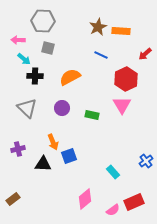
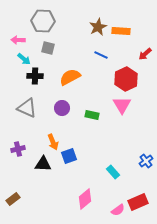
gray triangle: rotated 20 degrees counterclockwise
red rectangle: moved 4 px right
pink semicircle: moved 5 px right
